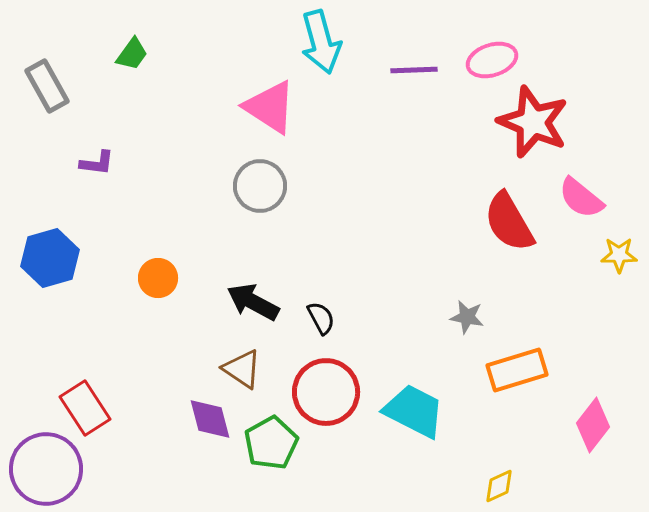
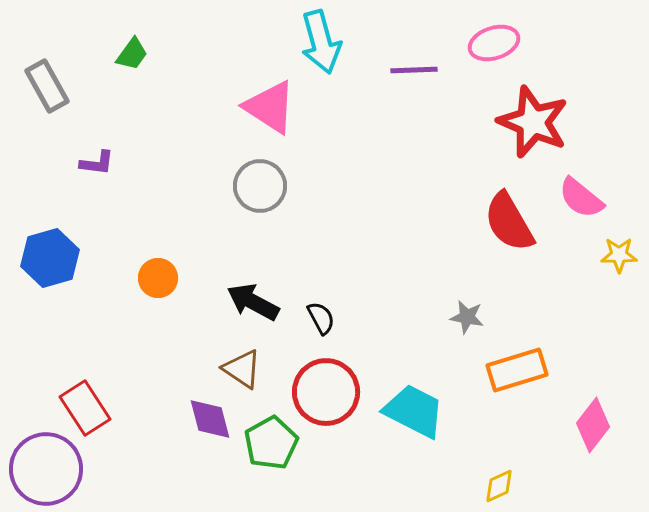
pink ellipse: moved 2 px right, 17 px up
